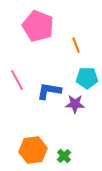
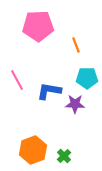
pink pentagon: rotated 24 degrees counterclockwise
orange hexagon: rotated 12 degrees counterclockwise
